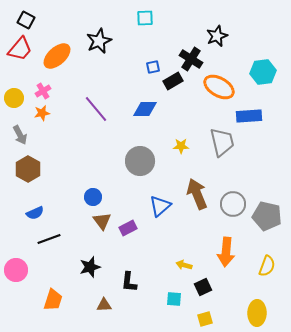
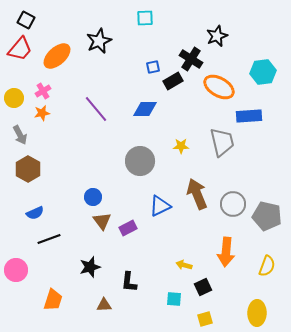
blue triangle at (160, 206): rotated 15 degrees clockwise
